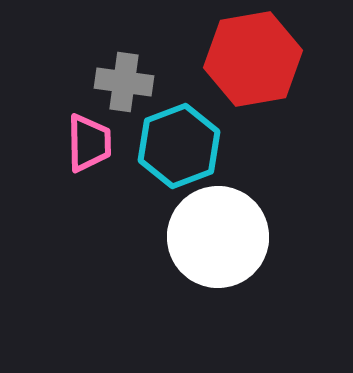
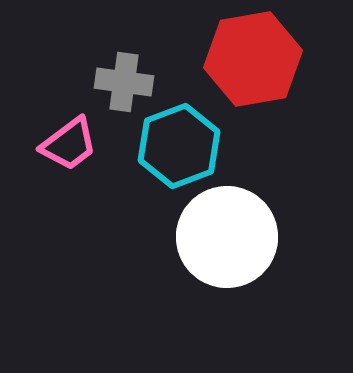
pink trapezoid: moved 20 px left, 1 px down; rotated 54 degrees clockwise
white circle: moved 9 px right
